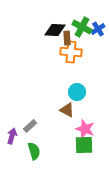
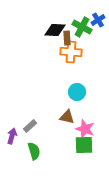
blue cross: moved 9 px up
brown triangle: moved 7 px down; rotated 14 degrees counterclockwise
